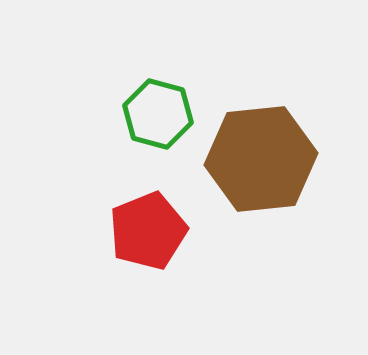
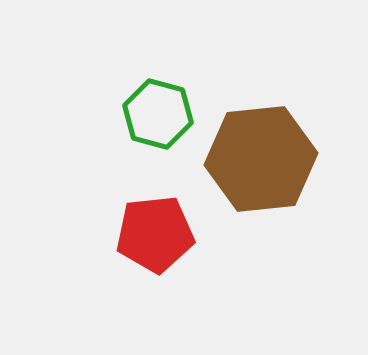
red pentagon: moved 7 px right, 3 px down; rotated 16 degrees clockwise
